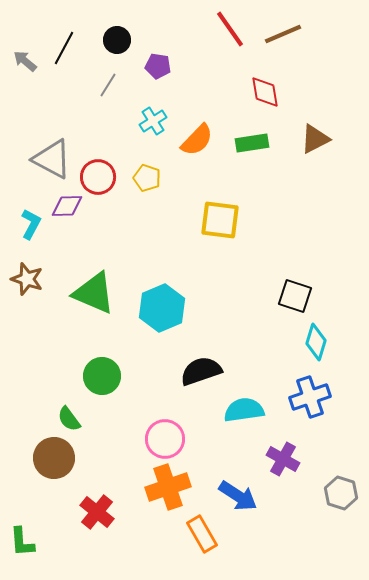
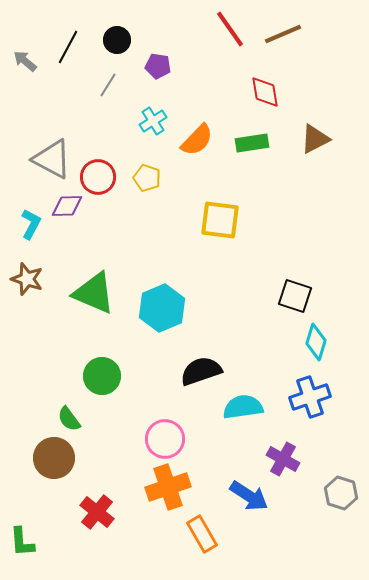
black line: moved 4 px right, 1 px up
cyan semicircle: moved 1 px left, 3 px up
blue arrow: moved 11 px right
